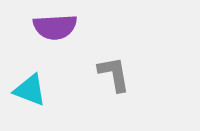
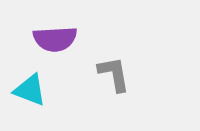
purple semicircle: moved 12 px down
